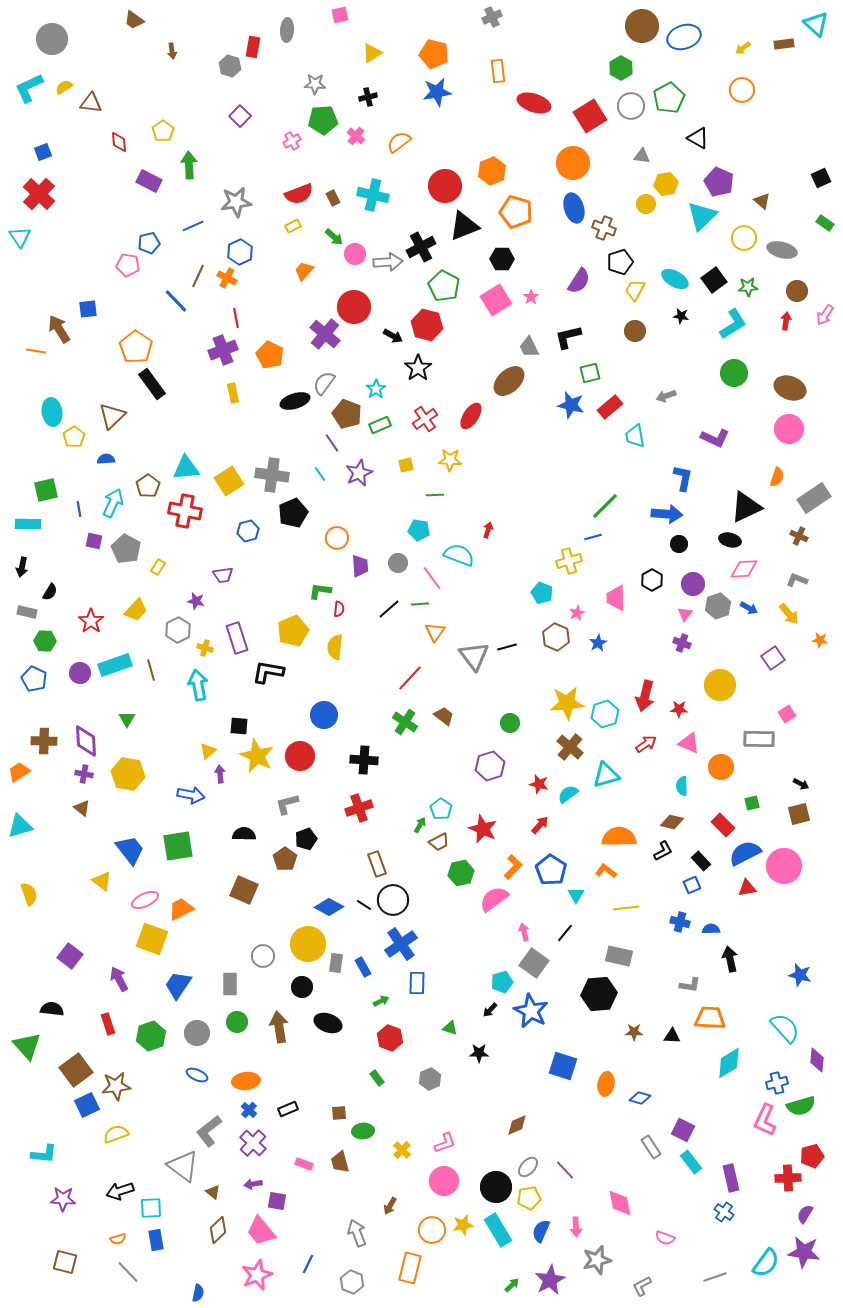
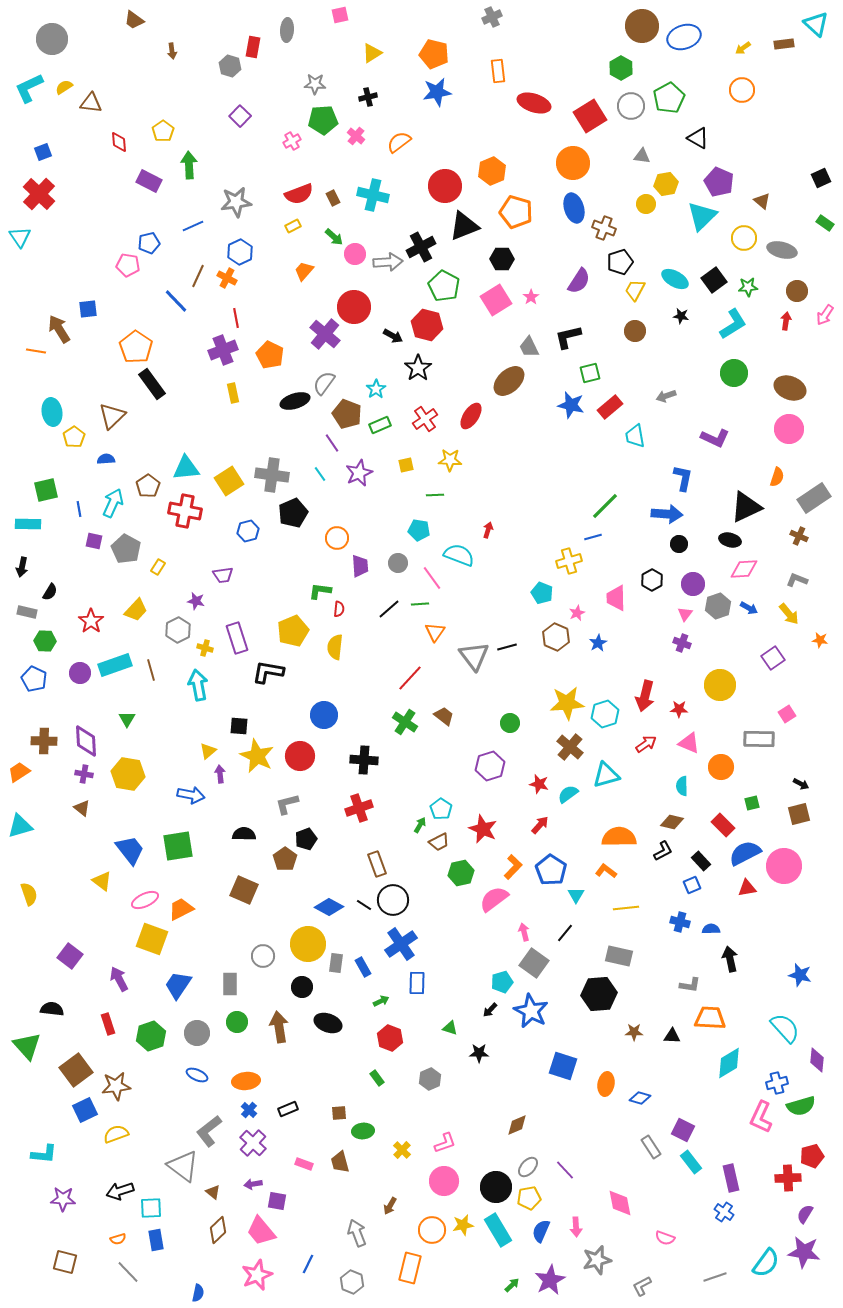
blue square at (87, 1105): moved 2 px left, 5 px down
pink L-shape at (765, 1120): moved 4 px left, 3 px up
